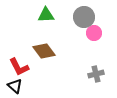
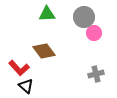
green triangle: moved 1 px right, 1 px up
red L-shape: moved 1 px down; rotated 15 degrees counterclockwise
black triangle: moved 11 px right
